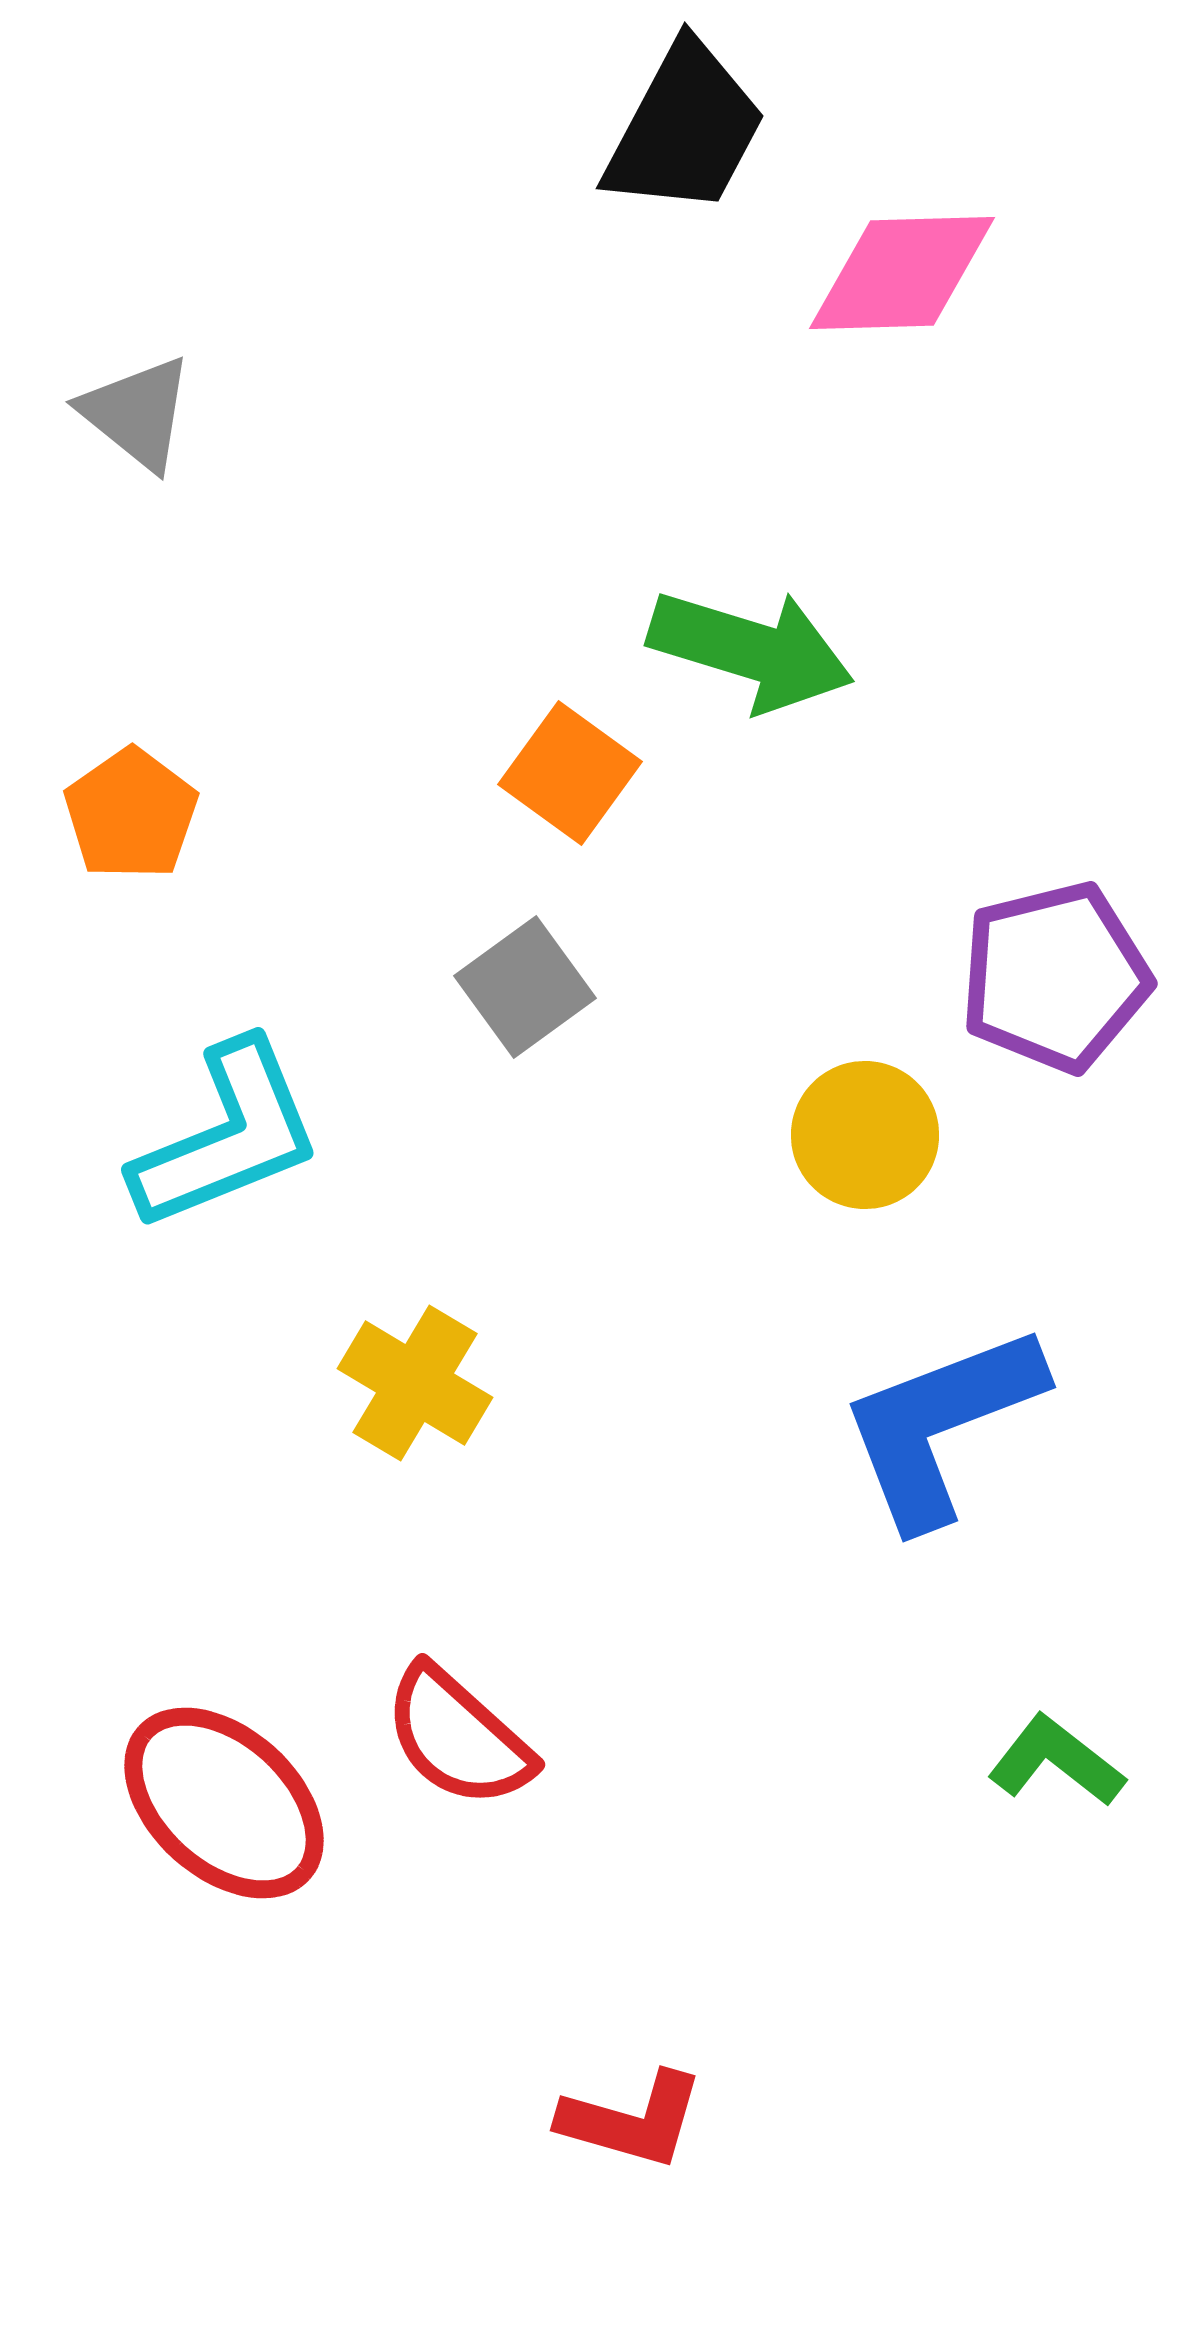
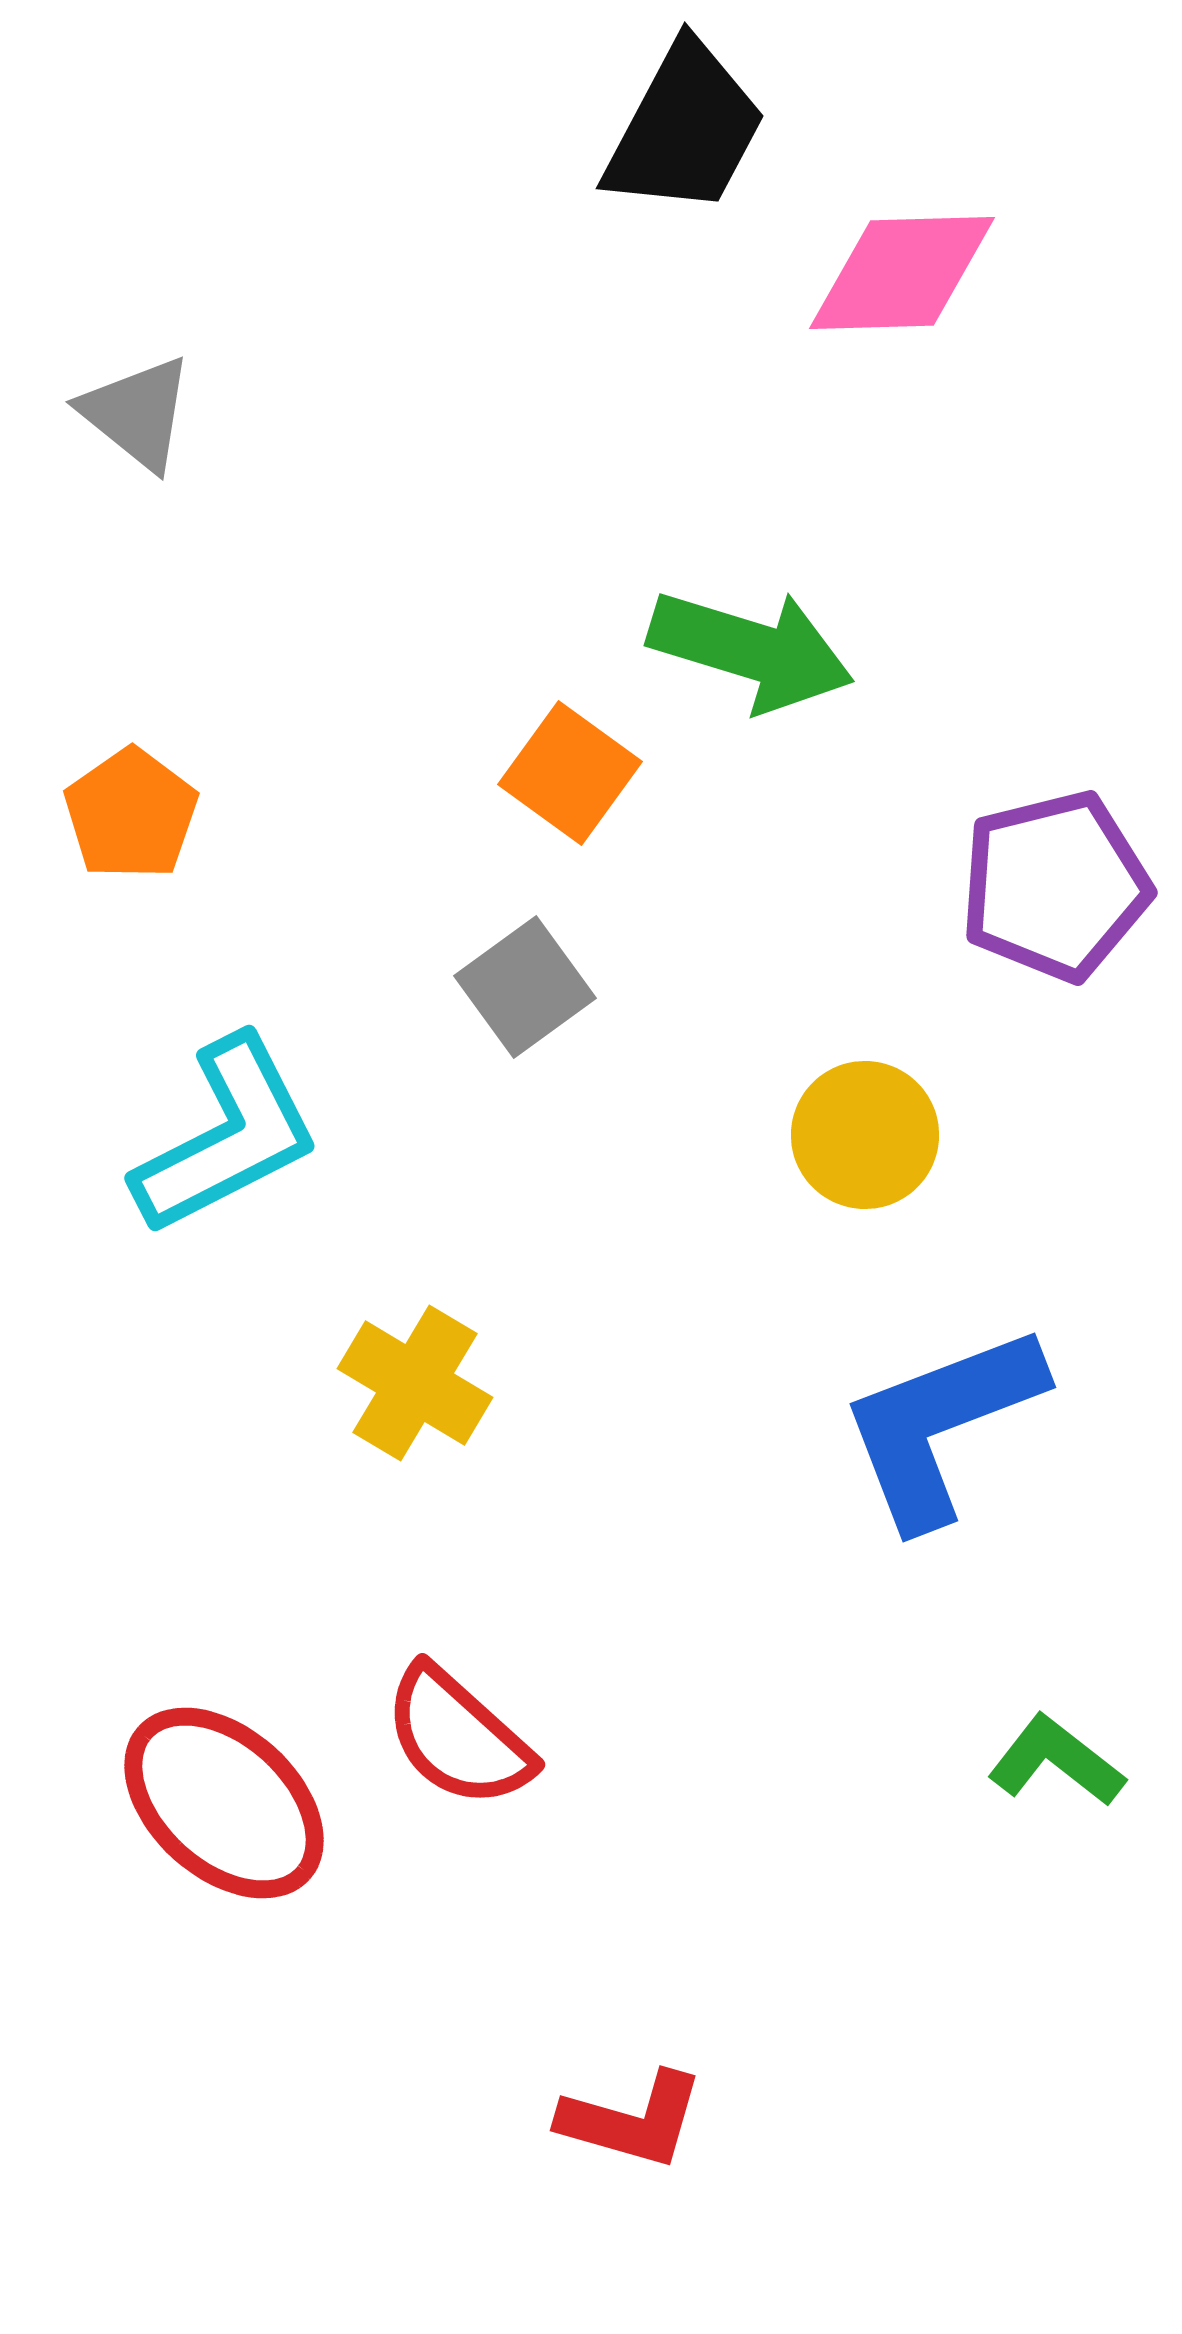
purple pentagon: moved 91 px up
cyan L-shape: rotated 5 degrees counterclockwise
